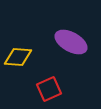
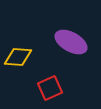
red square: moved 1 px right, 1 px up
